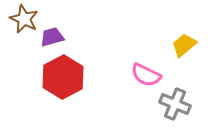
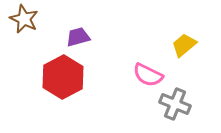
purple trapezoid: moved 26 px right
pink semicircle: moved 2 px right
